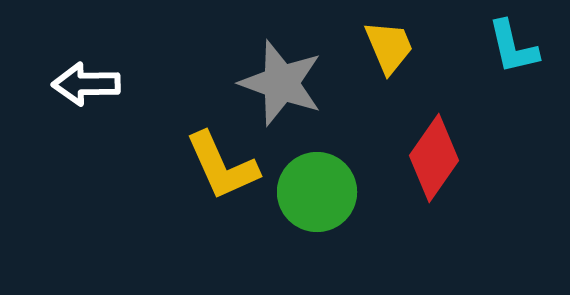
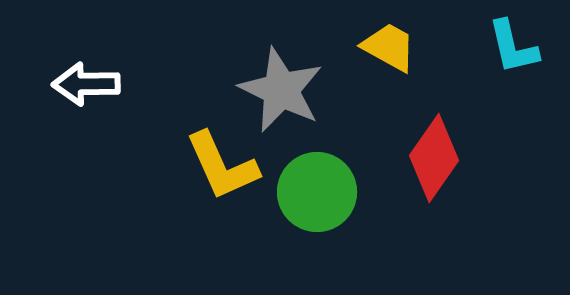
yellow trapezoid: rotated 38 degrees counterclockwise
gray star: moved 7 px down; rotated 6 degrees clockwise
